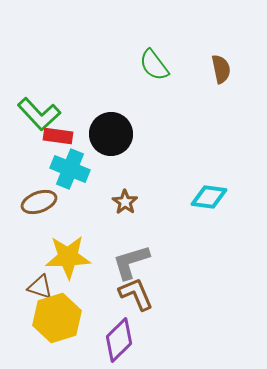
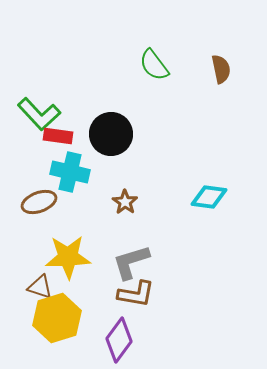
cyan cross: moved 3 px down; rotated 9 degrees counterclockwise
brown L-shape: rotated 123 degrees clockwise
purple diamond: rotated 9 degrees counterclockwise
